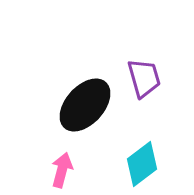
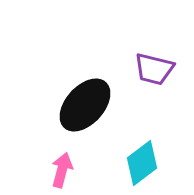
purple trapezoid: moved 10 px right, 9 px up; rotated 120 degrees clockwise
cyan diamond: moved 1 px up
